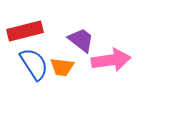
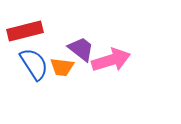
purple trapezoid: moved 9 px down
pink arrow: rotated 9 degrees counterclockwise
